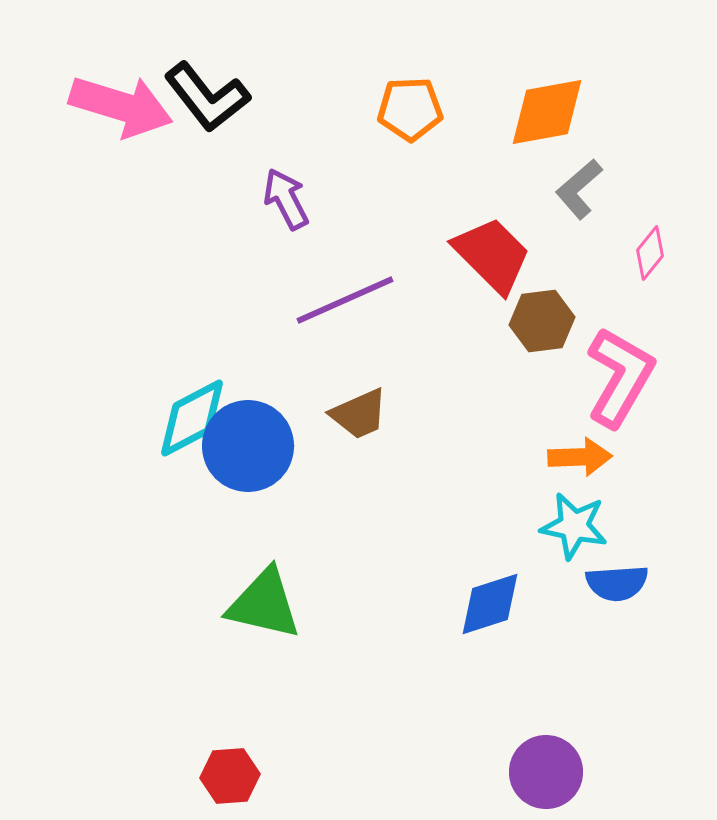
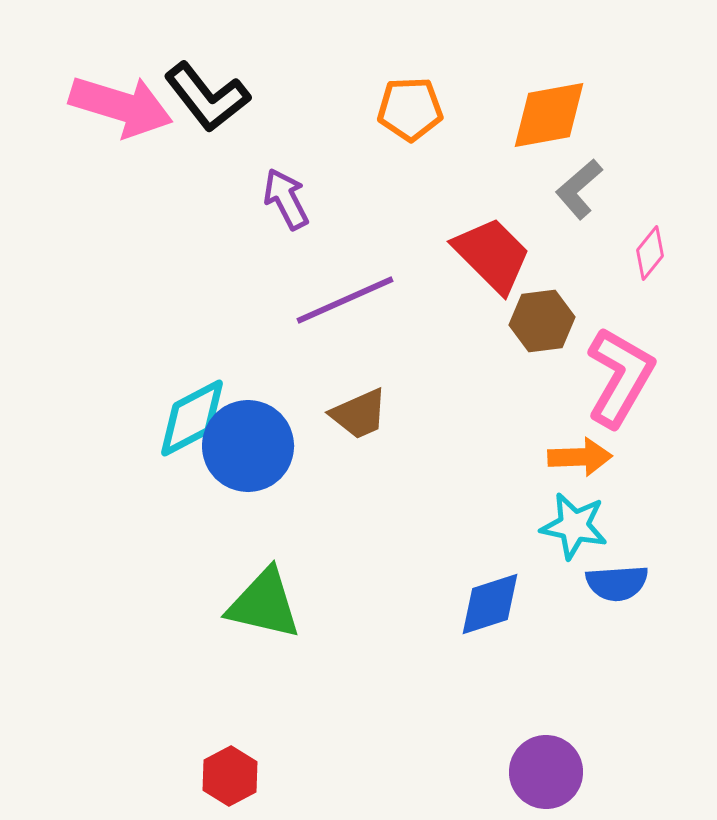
orange diamond: moved 2 px right, 3 px down
red hexagon: rotated 24 degrees counterclockwise
